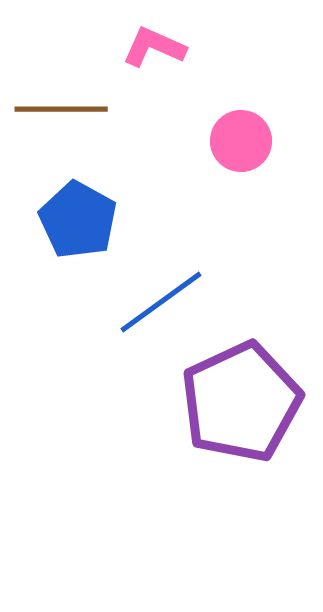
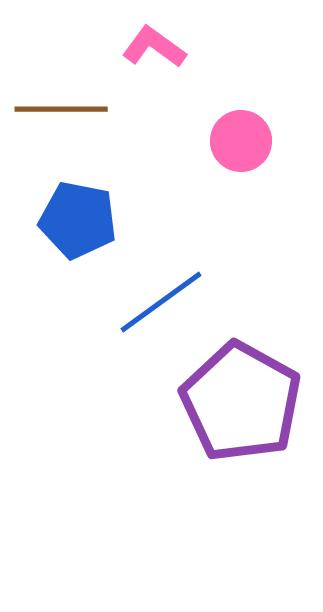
pink L-shape: rotated 12 degrees clockwise
blue pentagon: rotated 18 degrees counterclockwise
purple pentagon: rotated 18 degrees counterclockwise
